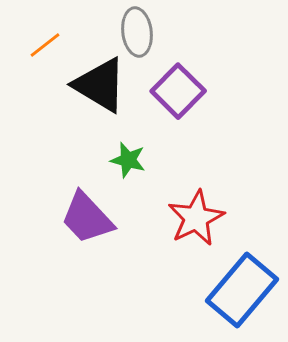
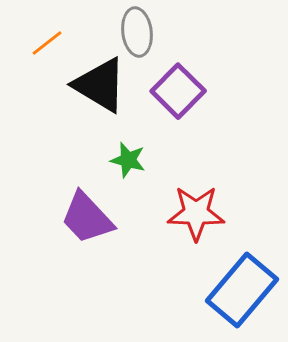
orange line: moved 2 px right, 2 px up
red star: moved 5 px up; rotated 28 degrees clockwise
